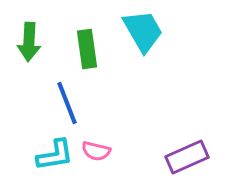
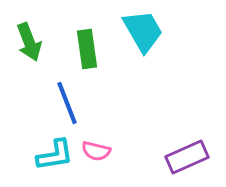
green arrow: rotated 24 degrees counterclockwise
